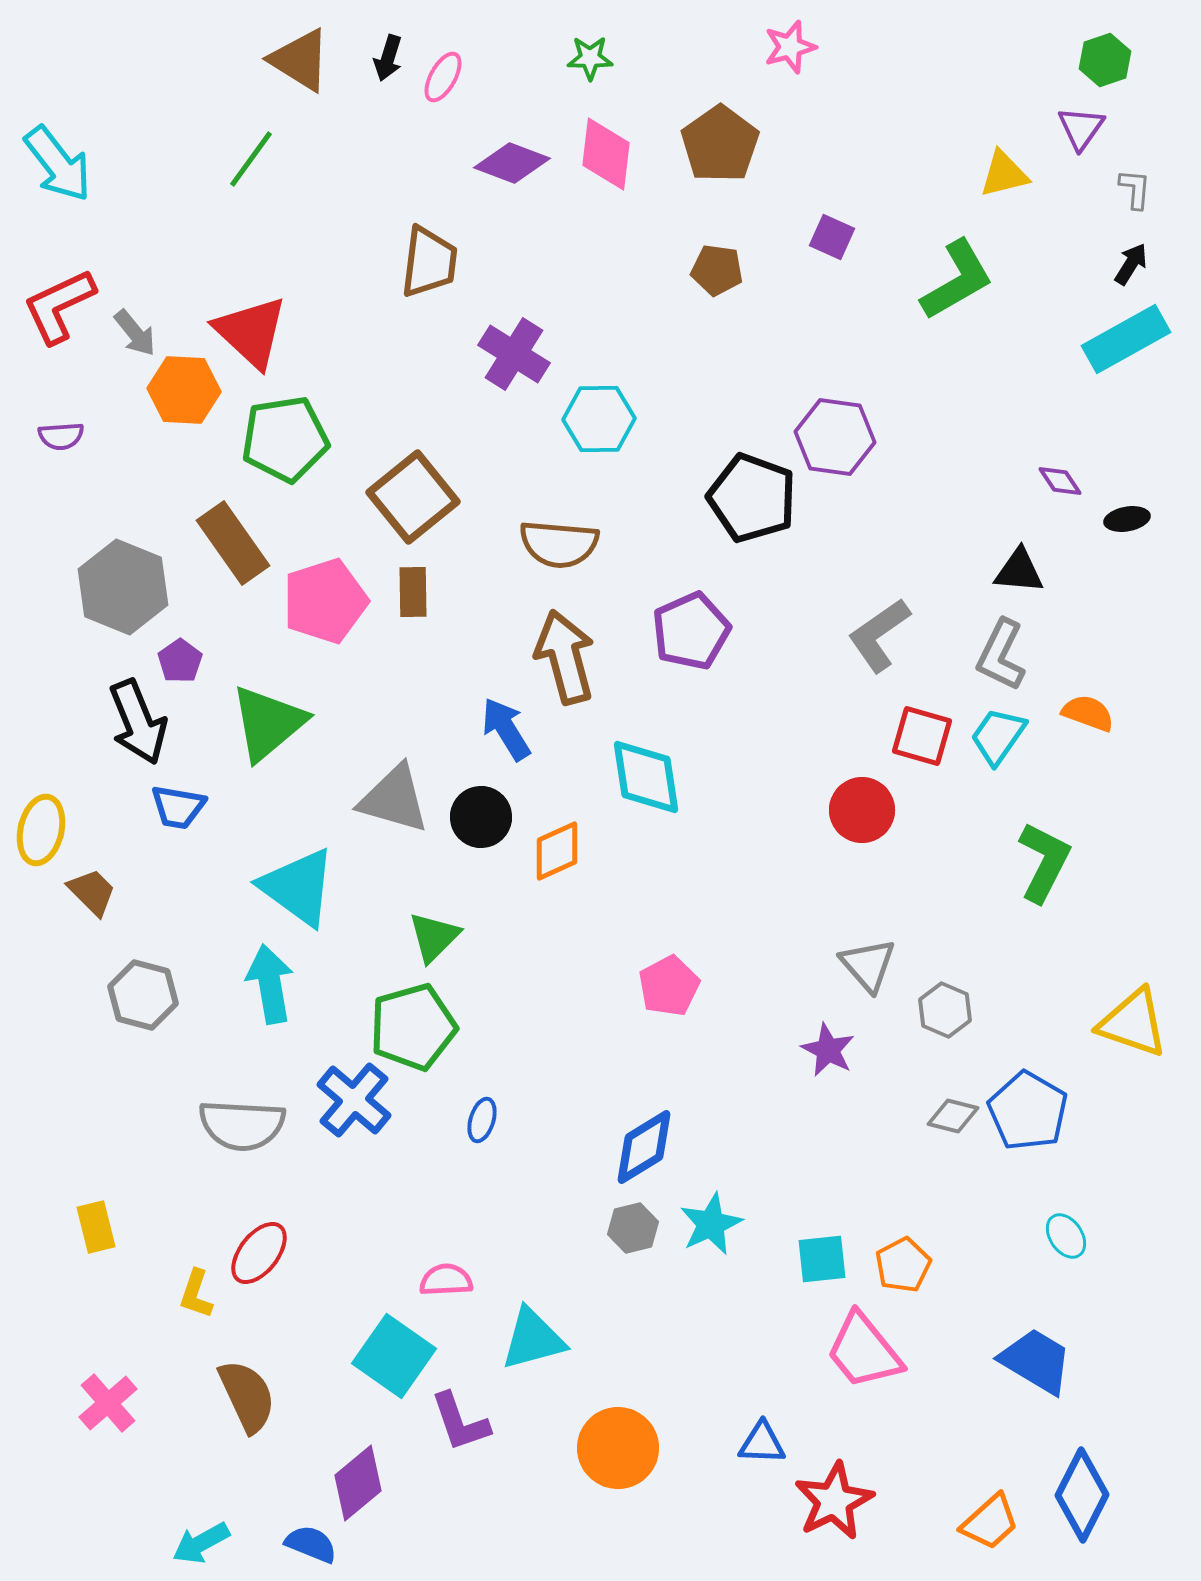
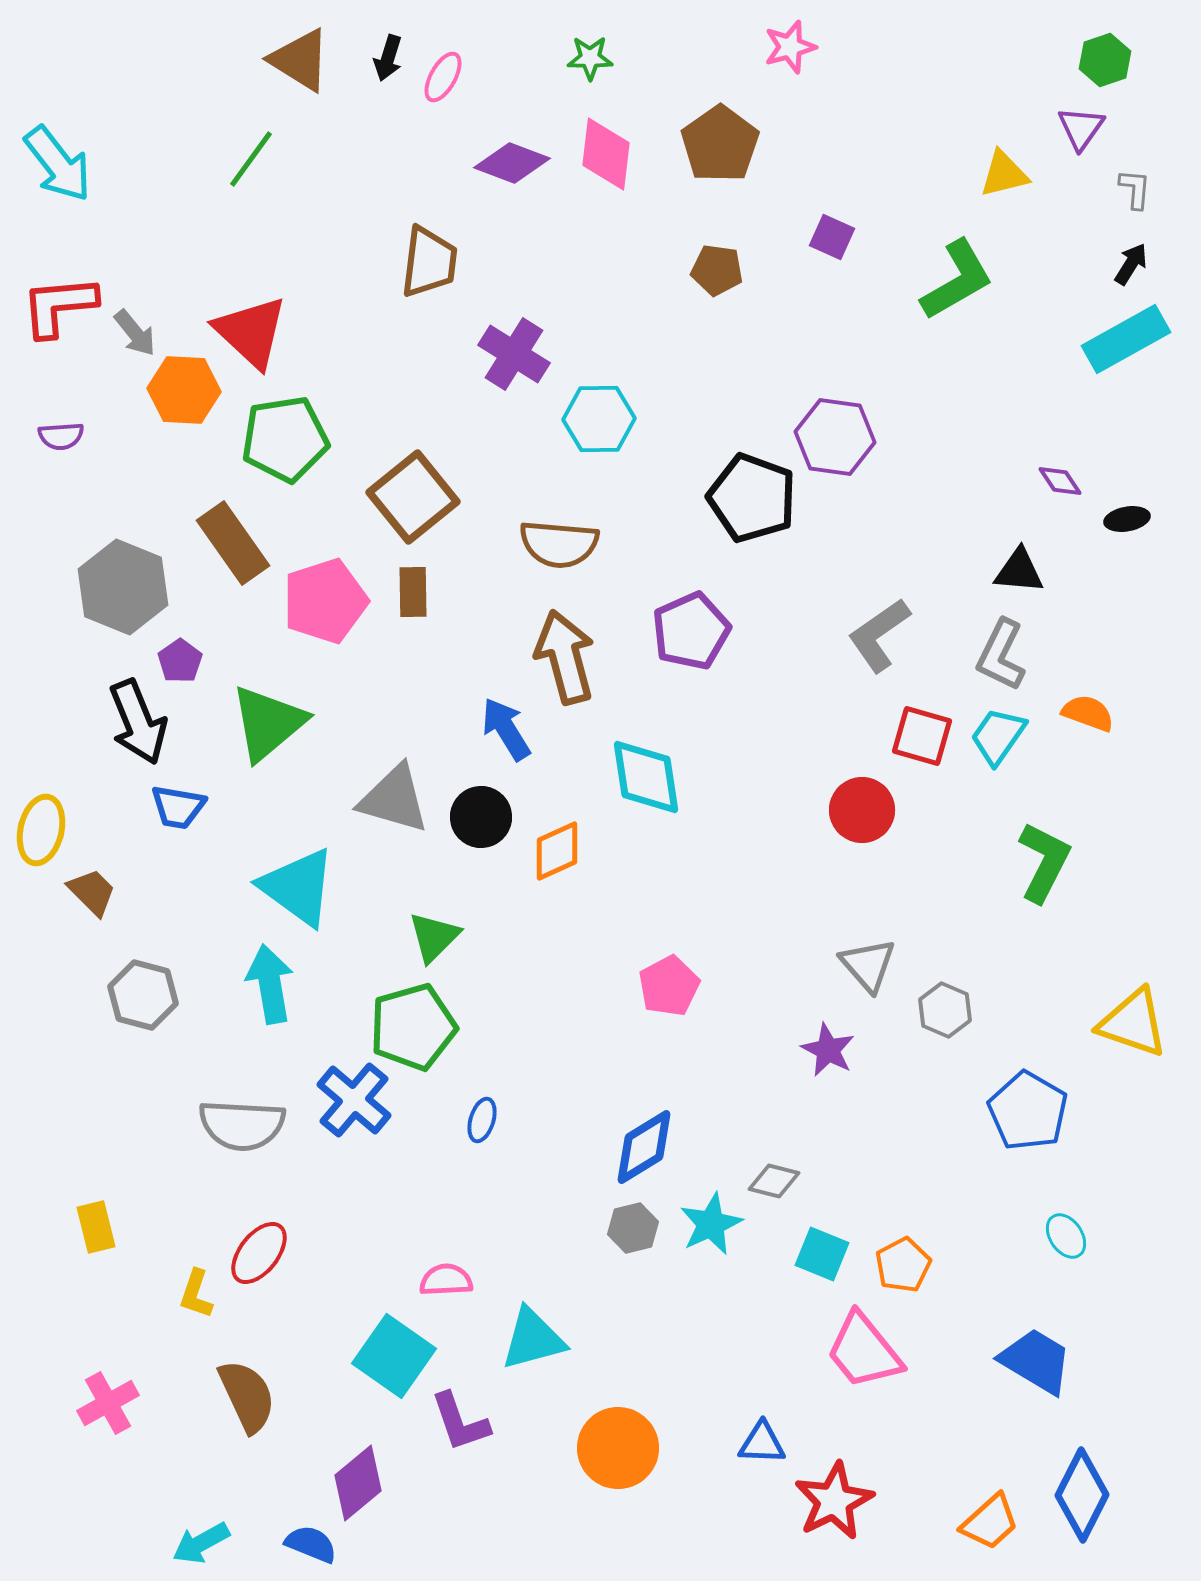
red L-shape at (59, 306): rotated 20 degrees clockwise
gray diamond at (953, 1116): moved 179 px left, 65 px down
cyan square at (822, 1259): moved 5 px up; rotated 28 degrees clockwise
pink cross at (108, 1403): rotated 12 degrees clockwise
